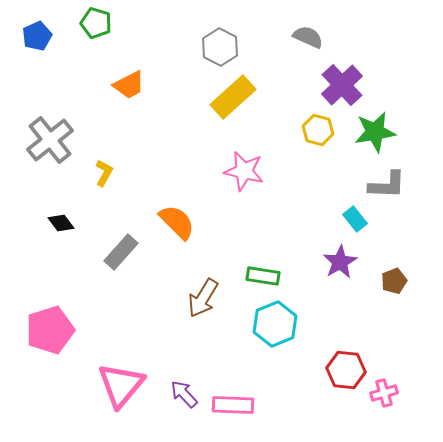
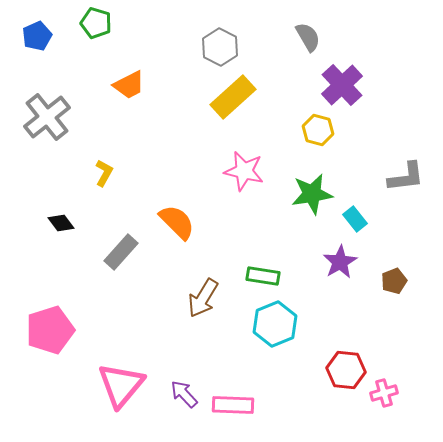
gray semicircle: rotated 36 degrees clockwise
green star: moved 63 px left, 62 px down
gray cross: moved 3 px left, 23 px up
gray L-shape: moved 19 px right, 8 px up; rotated 9 degrees counterclockwise
